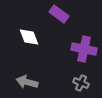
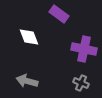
gray arrow: moved 1 px up
